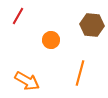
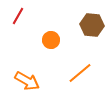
orange line: rotated 35 degrees clockwise
